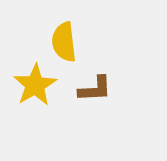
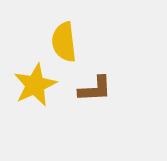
yellow star: rotated 6 degrees clockwise
